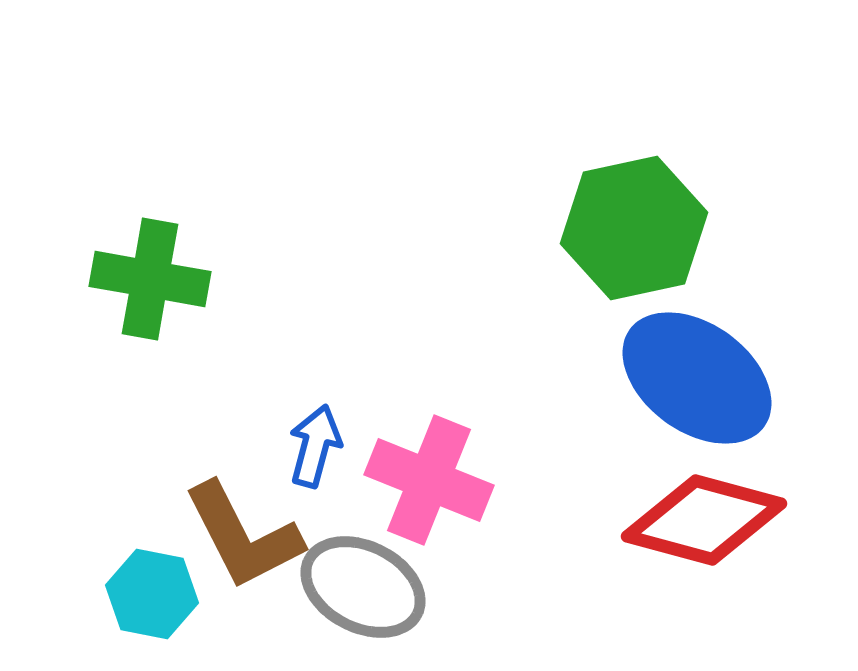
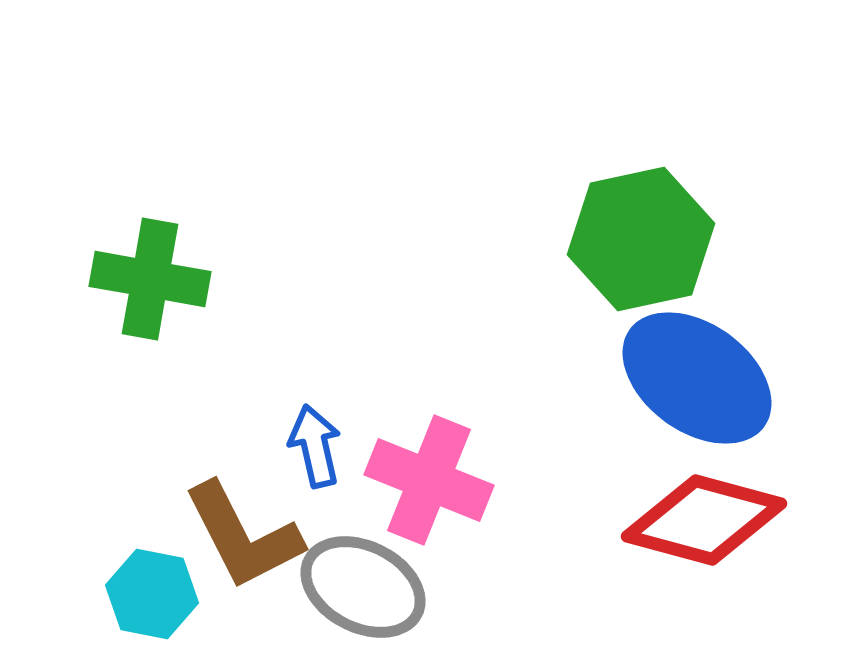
green hexagon: moved 7 px right, 11 px down
blue arrow: rotated 28 degrees counterclockwise
